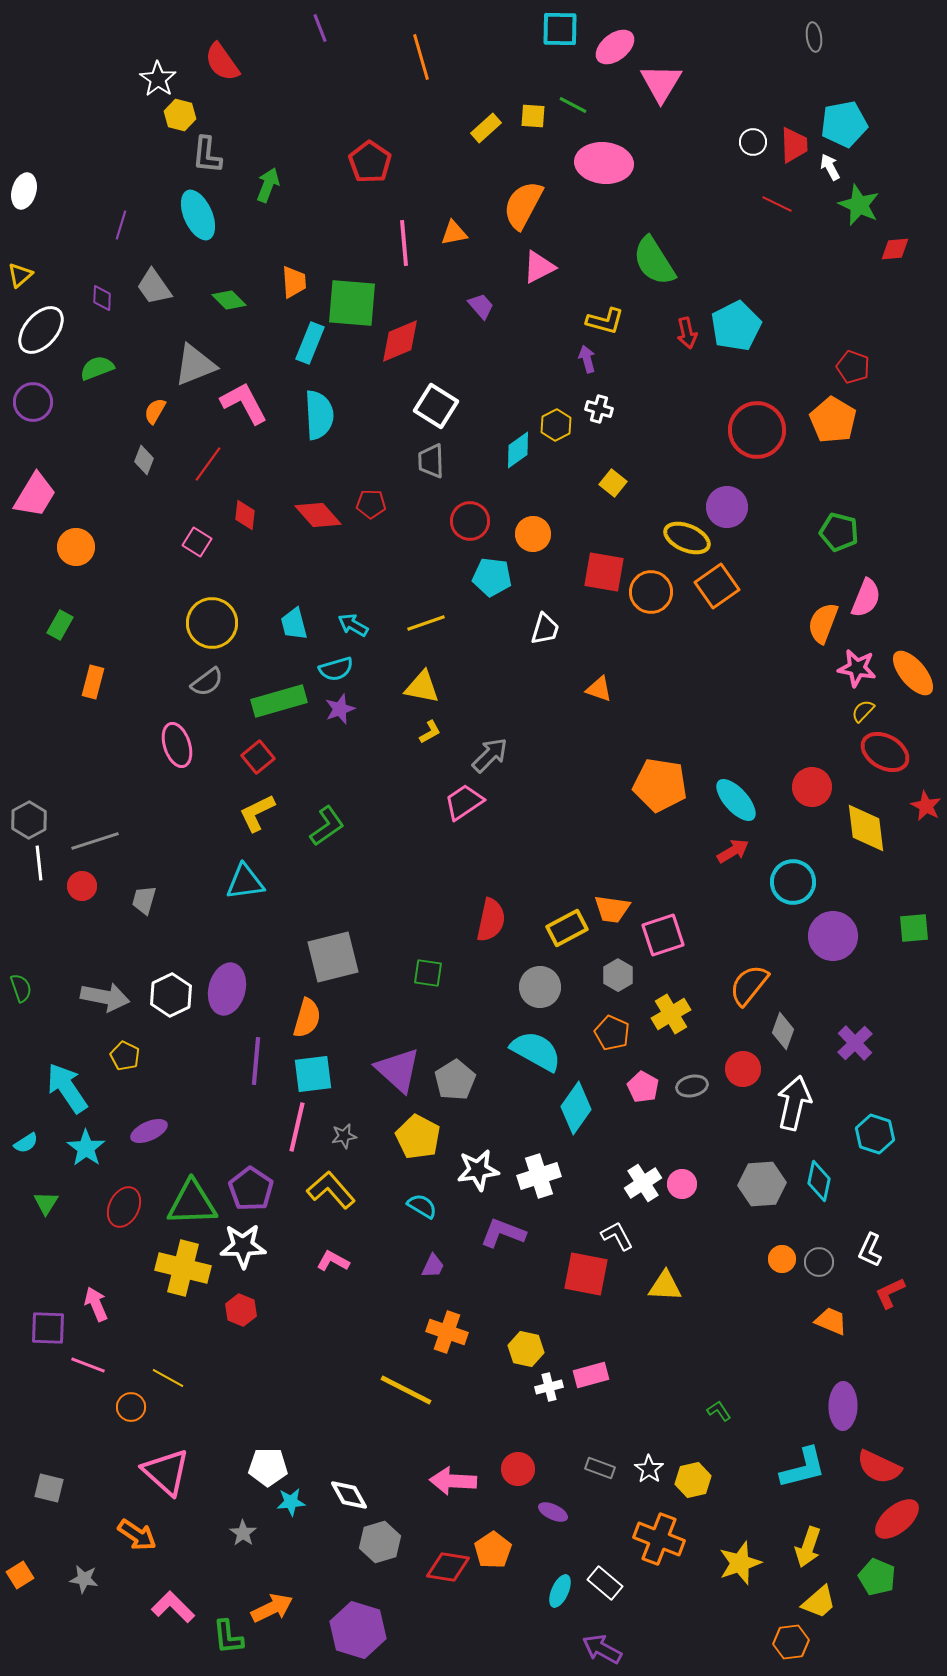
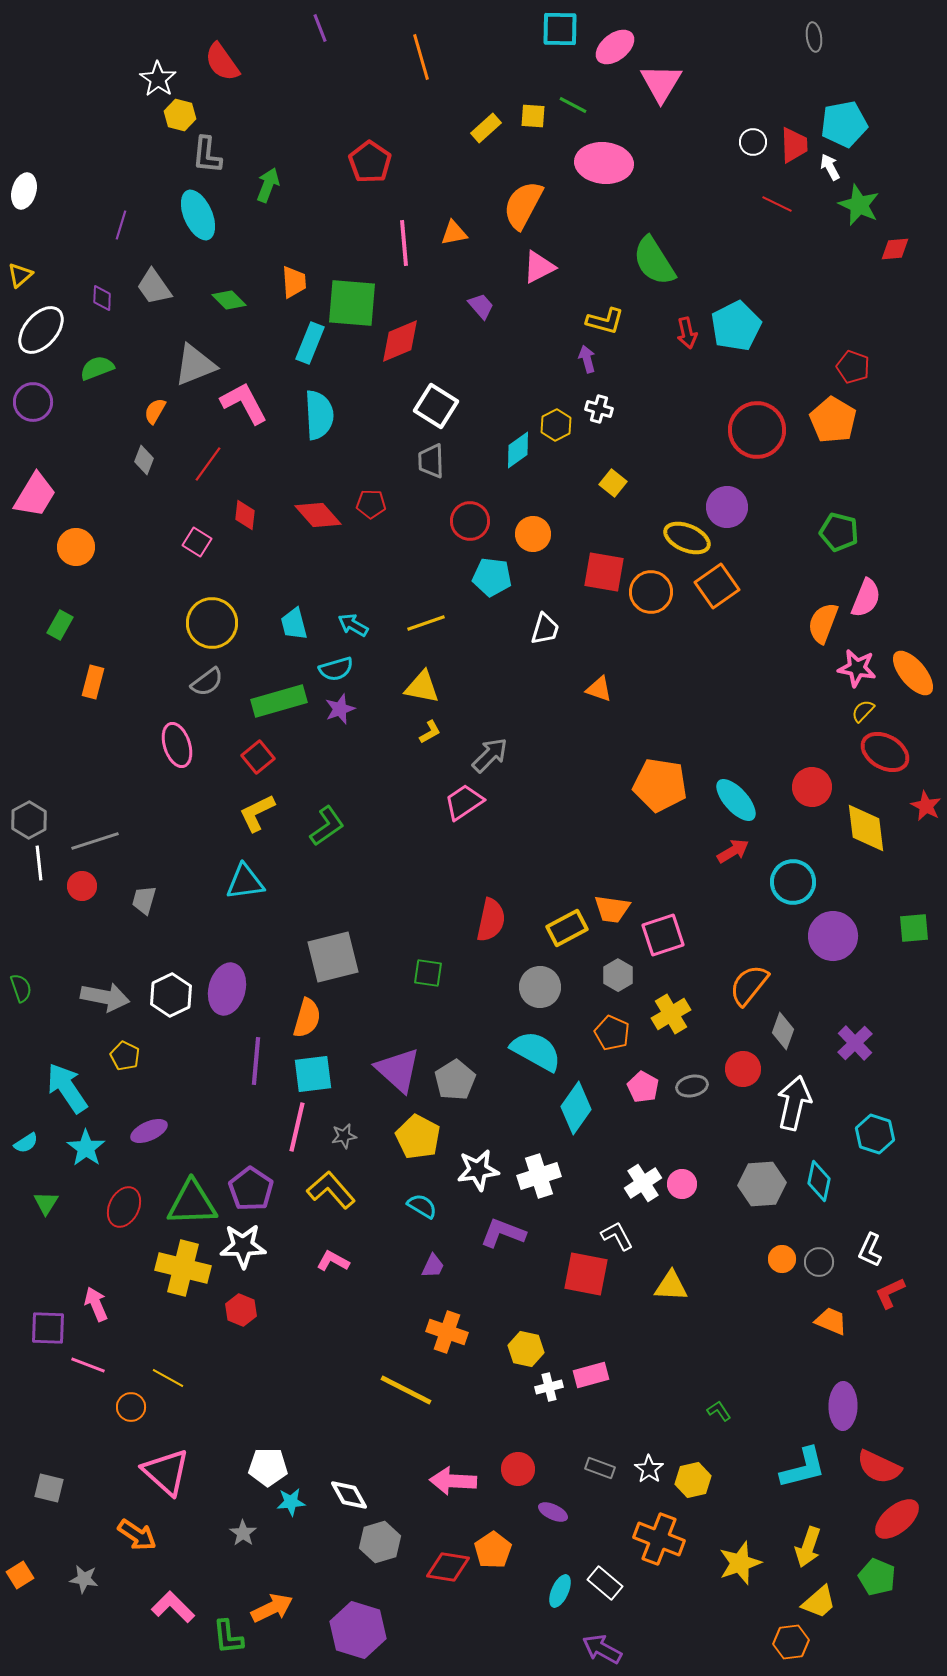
yellow triangle at (665, 1286): moved 6 px right
